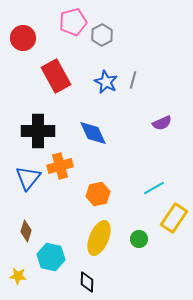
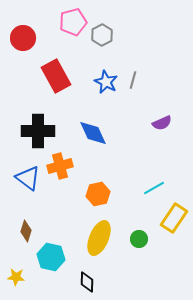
blue triangle: rotated 32 degrees counterclockwise
yellow star: moved 2 px left, 1 px down
